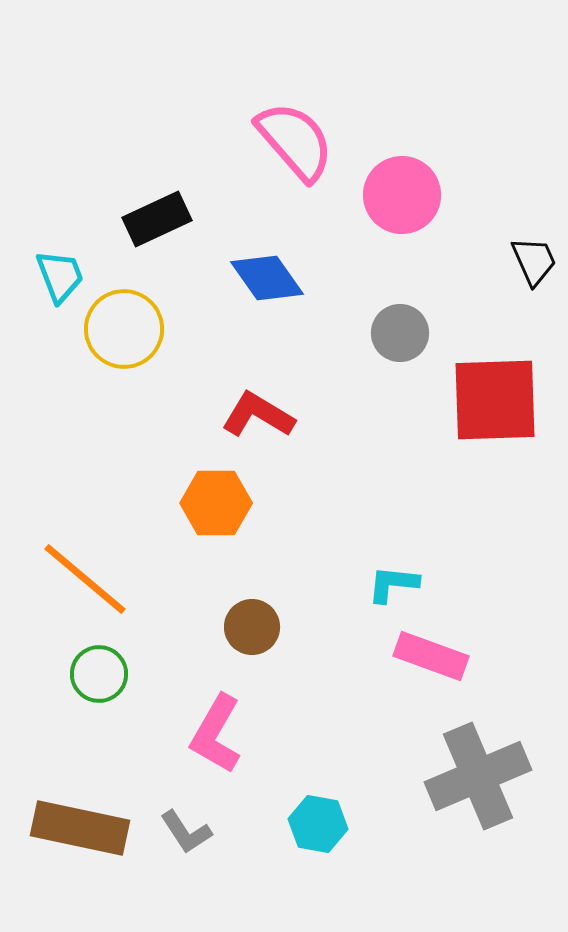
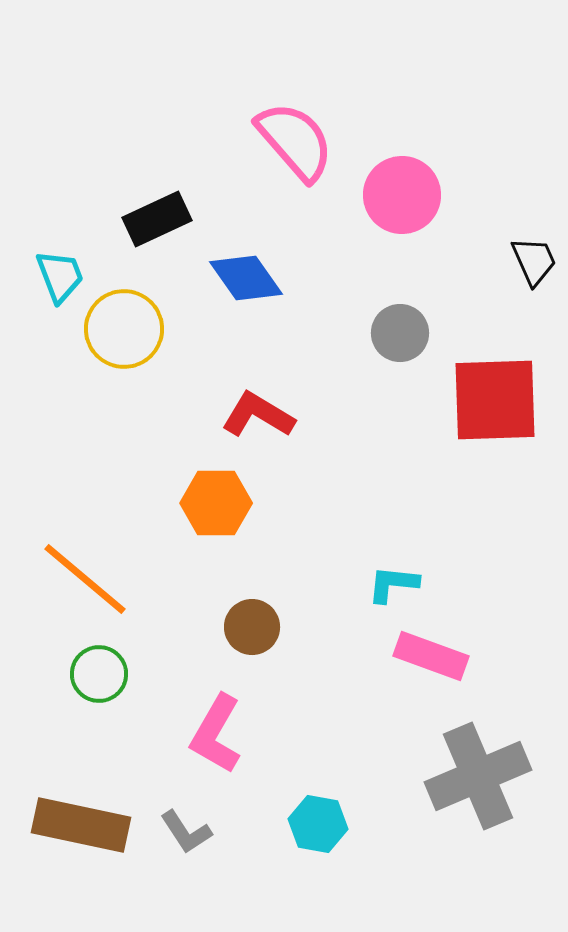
blue diamond: moved 21 px left
brown rectangle: moved 1 px right, 3 px up
